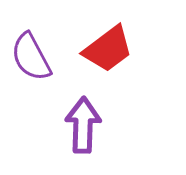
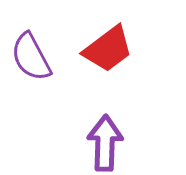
purple arrow: moved 22 px right, 18 px down
